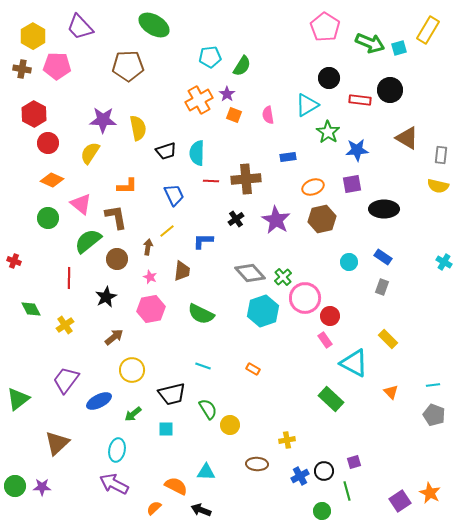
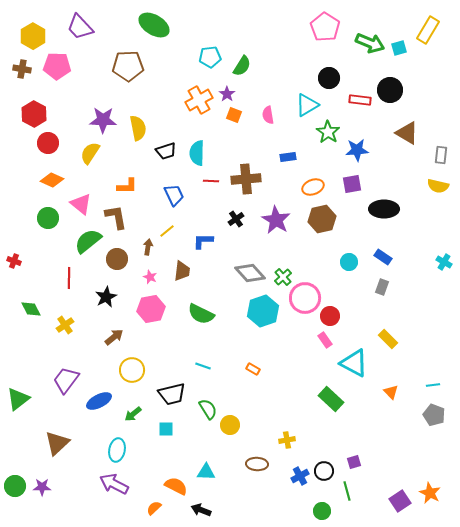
brown triangle at (407, 138): moved 5 px up
